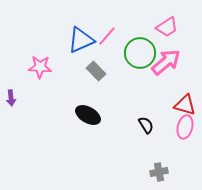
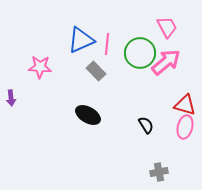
pink trapezoid: rotated 85 degrees counterclockwise
pink line: moved 8 px down; rotated 35 degrees counterclockwise
